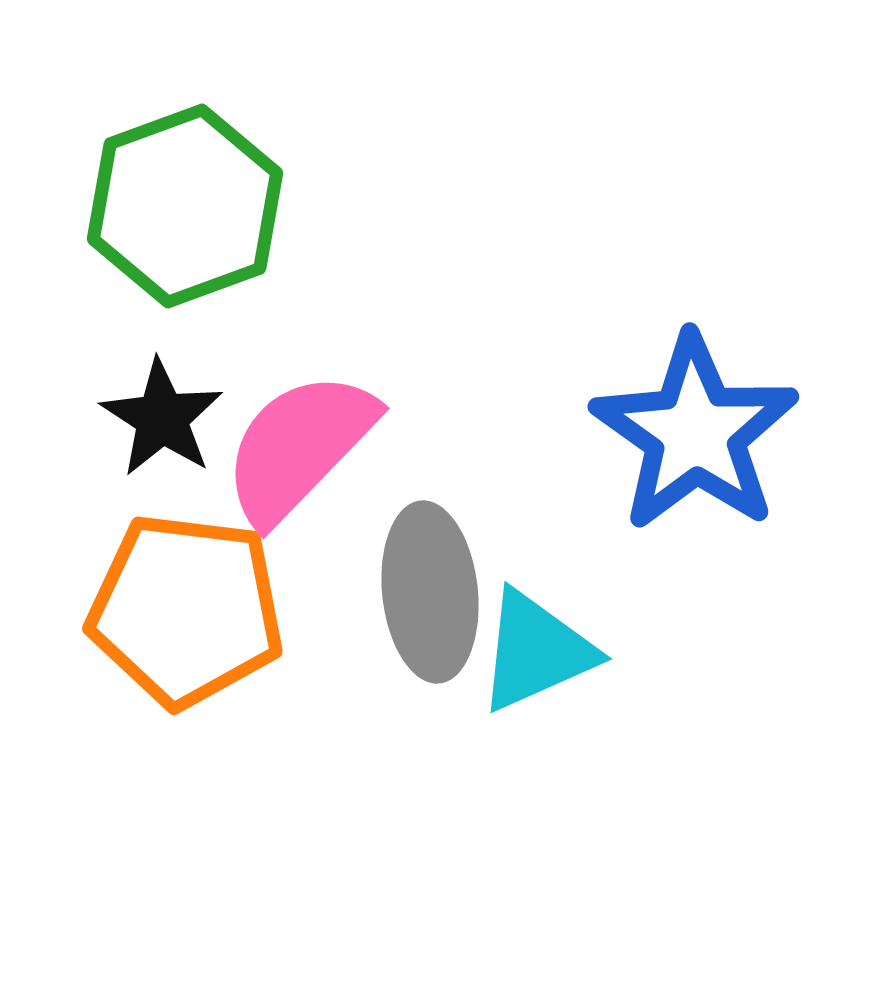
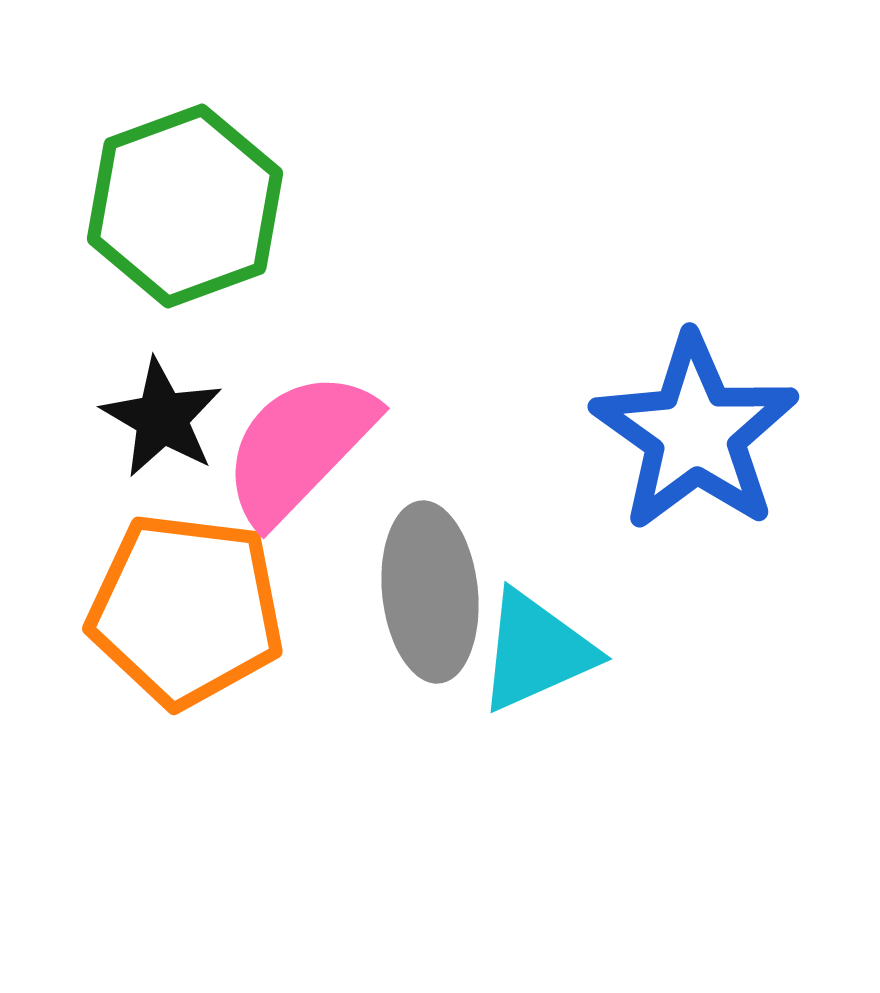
black star: rotated 3 degrees counterclockwise
